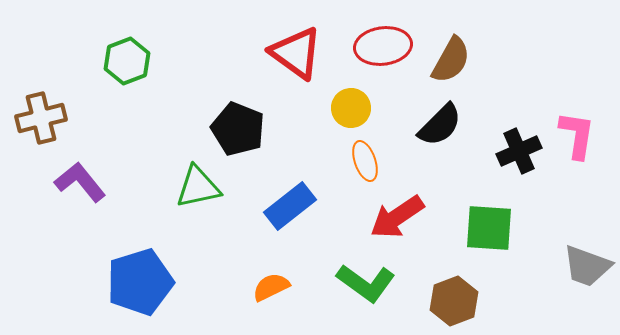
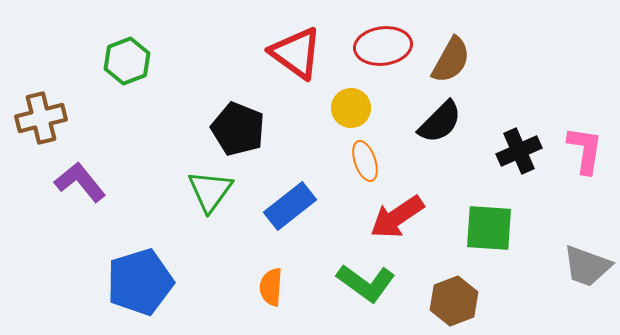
black semicircle: moved 3 px up
pink L-shape: moved 8 px right, 15 px down
green triangle: moved 12 px right, 4 px down; rotated 42 degrees counterclockwise
orange semicircle: rotated 60 degrees counterclockwise
